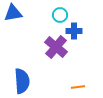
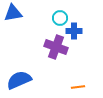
cyan circle: moved 3 px down
purple cross: rotated 20 degrees counterclockwise
blue semicircle: moved 3 px left, 1 px up; rotated 110 degrees counterclockwise
